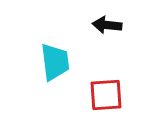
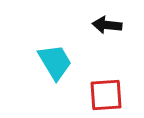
cyan trapezoid: rotated 24 degrees counterclockwise
